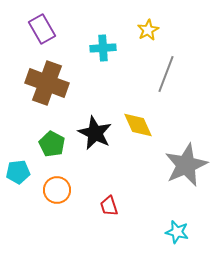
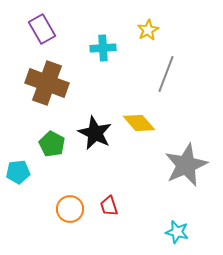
yellow diamond: moved 1 px right, 2 px up; rotated 16 degrees counterclockwise
orange circle: moved 13 px right, 19 px down
